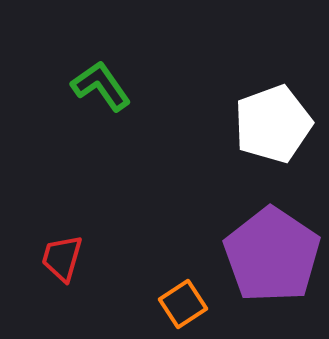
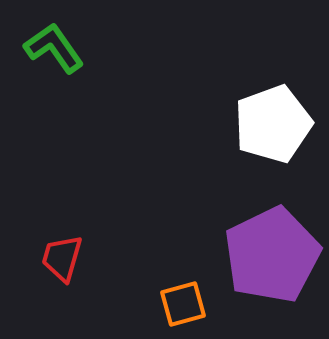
green L-shape: moved 47 px left, 38 px up
purple pentagon: rotated 12 degrees clockwise
orange square: rotated 18 degrees clockwise
